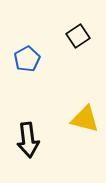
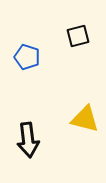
black square: rotated 20 degrees clockwise
blue pentagon: moved 2 px up; rotated 25 degrees counterclockwise
